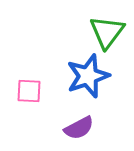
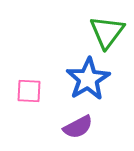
blue star: moved 3 px down; rotated 12 degrees counterclockwise
purple semicircle: moved 1 px left, 1 px up
